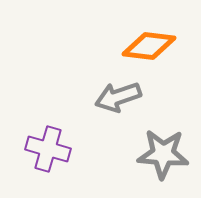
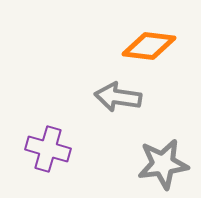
gray arrow: rotated 27 degrees clockwise
gray star: moved 10 px down; rotated 12 degrees counterclockwise
